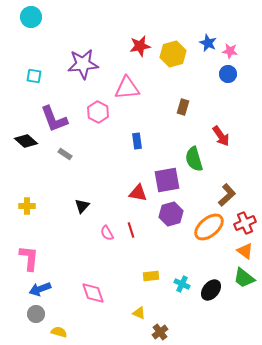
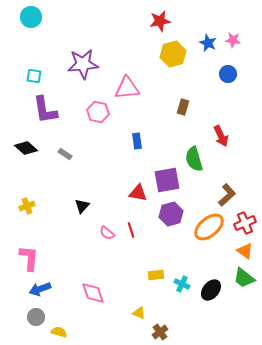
red star: moved 20 px right, 25 px up
pink star: moved 3 px right, 11 px up
pink hexagon: rotated 15 degrees counterclockwise
purple L-shape: moved 9 px left, 9 px up; rotated 12 degrees clockwise
red arrow: rotated 10 degrees clockwise
black diamond: moved 7 px down
yellow cross: rotated 21 degrees counterclockwise
pink semicircle: rotated 21 degrees counterclockwise
yellow rectangle: moved 5 px right, 1 px up
gray circle: moved 3 px down
